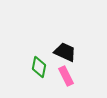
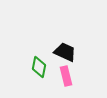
pink rectangle: rotated 12 degrees clockwise
